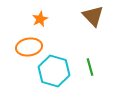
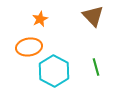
green line: moved 6 px right
cyan hexagon: rotated 12 degrees clockwise
